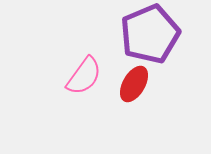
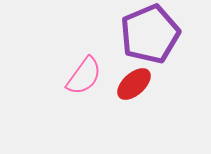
red ellipse: rotated 18 degrees clockwise
